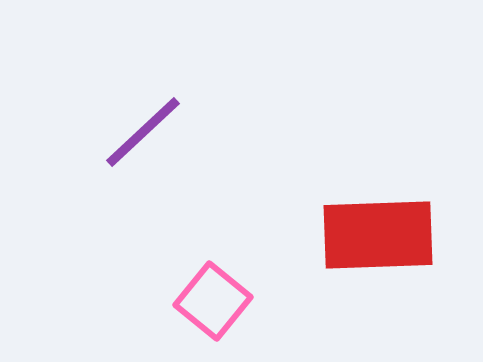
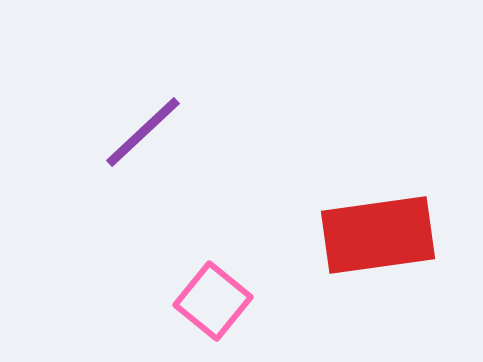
red rectangle: rotated 6 degrees counterclockwise
